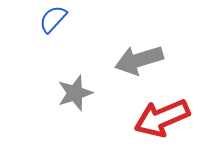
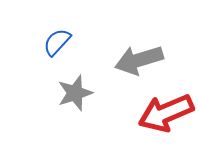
blue semicircle: moved 4 px right, 23 px down
red arrow: moved 4 px right, 5 px up
